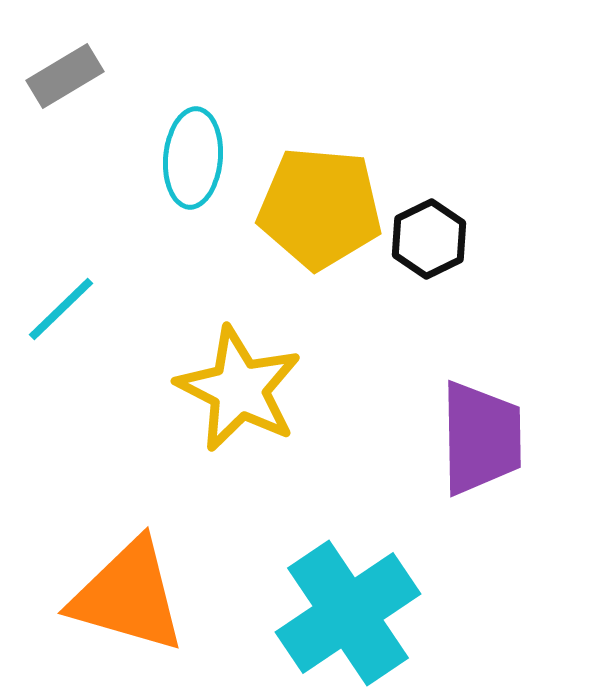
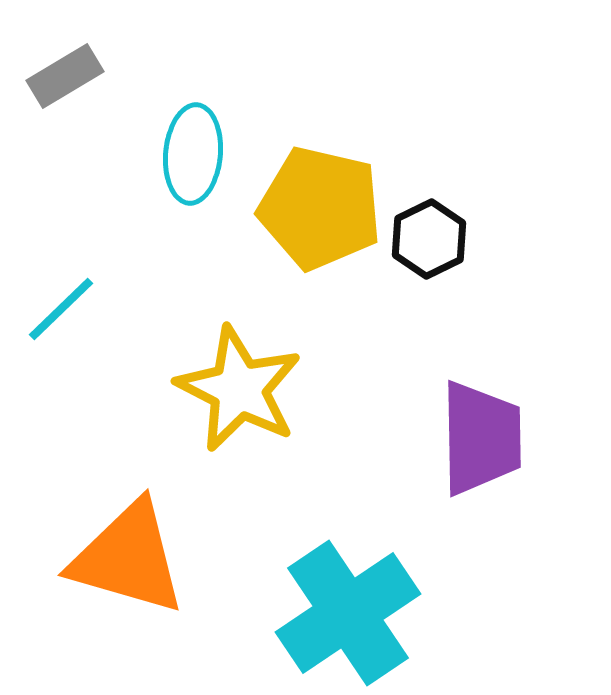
cyan ellipse: moved 4 px up
yellow pentagon: rotated 8 degrees clockwise
orange triangle: moved 38 px up
